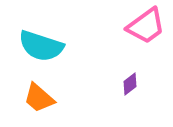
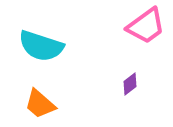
orange trapezoid: moved 1 px right, 6 px down
